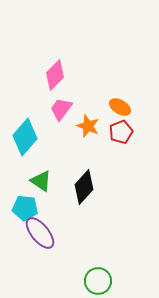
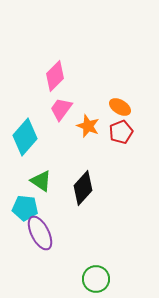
pink diamond: moved 1 px down
black diamond: moved 1 px left, 1 px down
purple ellipse: rotated 12 degrees clockwise
green circle: moved 2 px left, 2 px up
